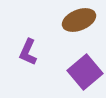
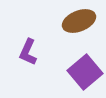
brown ellipse: moved 1 px down
